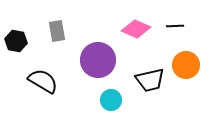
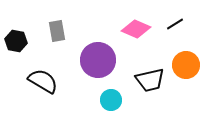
black line: moved 2 px up; rotated 30 degrees counterclockwise
